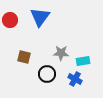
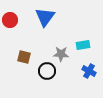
blue triangle: moved 5 px right
gray star: moved 1 px down
cyan rectangle: moved 16 px up
black circle: moved 3 px up
blue cross: moved 14 px right, 8 px up
